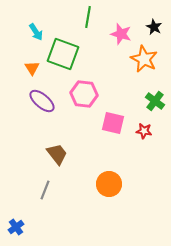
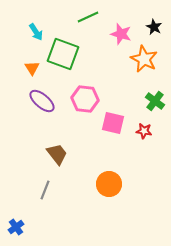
green line: rotated 55 degrees clockwise
pink hexagon: moved 1 px right, 5 px down
